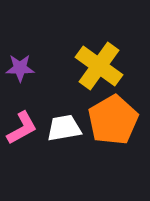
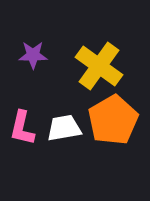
purple star: moved 13 px right, 13 px up
pink L-shape: rotated 132 degrees clockwise
